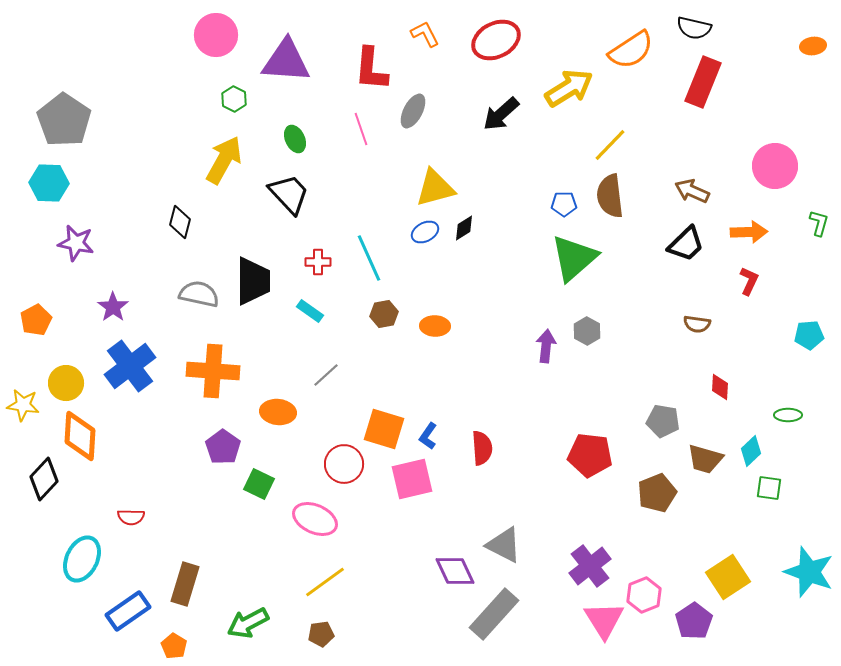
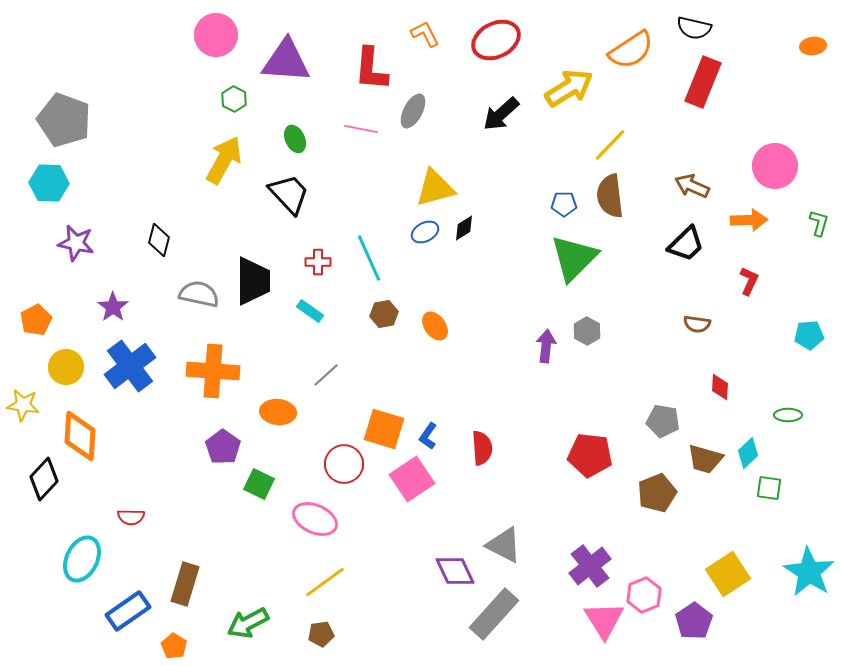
gray pentagon at (64, 120): rotated 14 degrees counterclockwise
pink line at (361, 129): rotated 60 degrees counterclockwise
brown arrow at (692, 191): moved 5 px up
black diamond at (180, 222): moved 21 px left, 18 px down
orange arrow at (749, 232): moved 12 px up
green triangle at (574, 258): rotated 4 degrees counterclockwise
orange ellipse at (435, 326): rotated 52 degrees clockwise
yellow circle at (66, 383): moved 16 px up
cyan diamond at (751, 451): moved 3 px left, 2 px down
pink square at (412, 479): rotated 21 degrees counterclockwise
cyan star at (809, 572): rotated 12 degrees clockwise
yellow square at (728, 577): moved 3 px up
